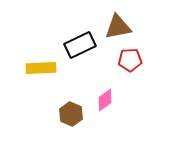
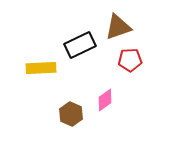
brown triangle: rotated 8 degrees counterclockwise
